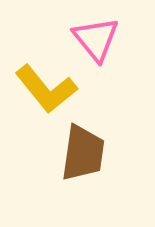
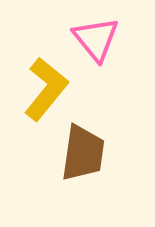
yellow L-shape: rotated 102 degrees counterclockwise
